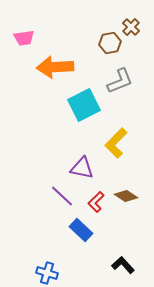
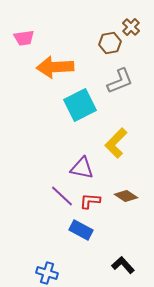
cyan square: moved 4 px left
red L-shape: moved 6 px left, 1 px up; rotated 50 degrees clockwise
blue rectangle: rotated 15 degrees counterclockwise
